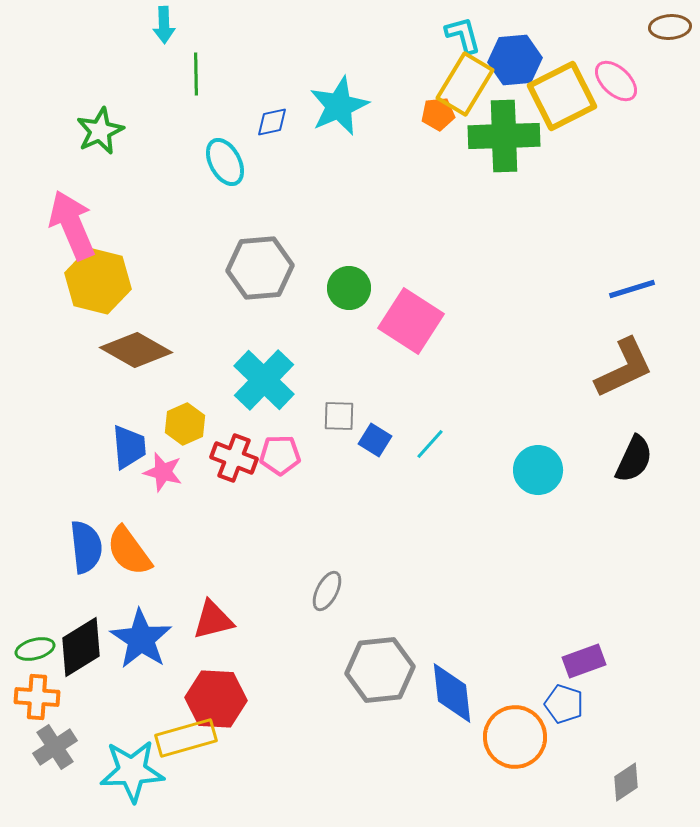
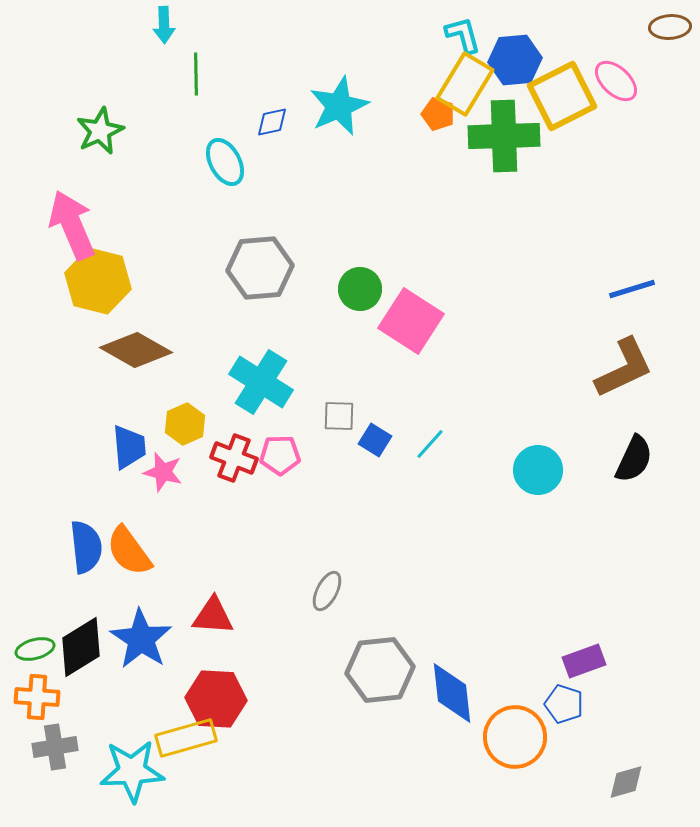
orange pentagon at (438, 114): rotated 24 degrees clockwise
green circle at (349, 288): moved 11 px right, 1 px down
cyan cross at (264, 380): moved 3 px left, 2 px down; rotated 12 degrees counterclockwise
red triangle at (213, 620): moved 4 px up; rotated 18 degrees clockwise
gray cross at (55, 747): rotated 24 degrees clockwise
gray diamond at (626, 782): rotated 18 degrees clockwise
